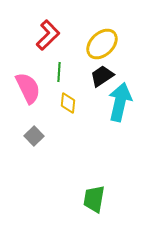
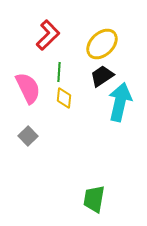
yellow diamond: moved 4 px left, 5 px up
gray square: moved 6 px left
